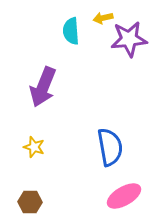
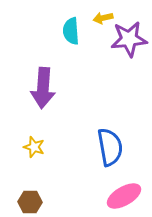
purple arrow: moved 1 px down; rotated 18 degrees counterclockwise
